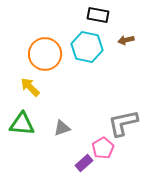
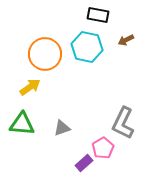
brown arrow: rotated 14 degrees counterclockwise
yellow arrow: rotated 100 degrees clockwise
gray L-shape: rotated 52 degrees counterclockwise
